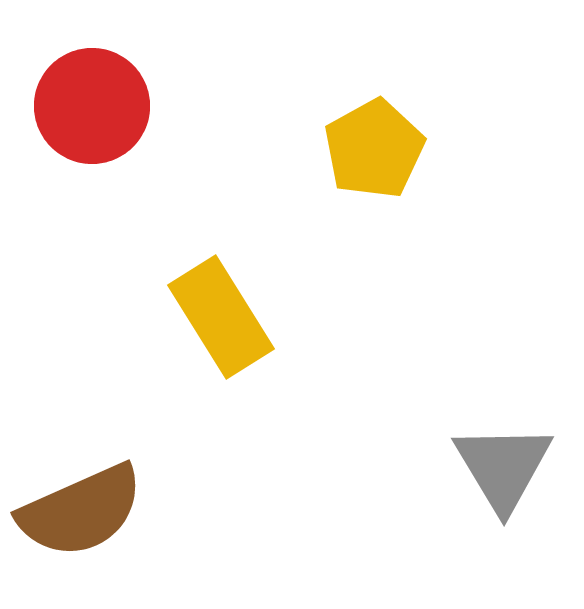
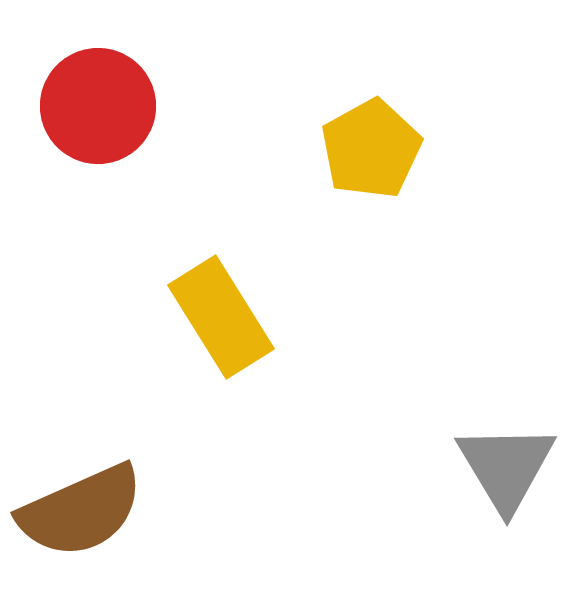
red circle: moved 6 px right
yellow pentagon: moved 3 px left
gray triangle: moved 3 px right
